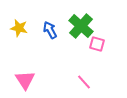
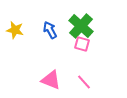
yellow star: moved 4 px left, 2 px down
pink square: moved 15 px left
pink triangle: moved 26 px right; rotated 35 degrees counterclockwise
